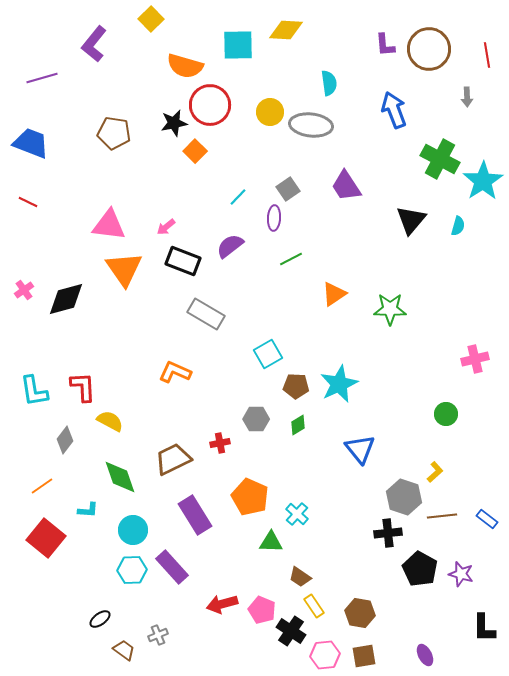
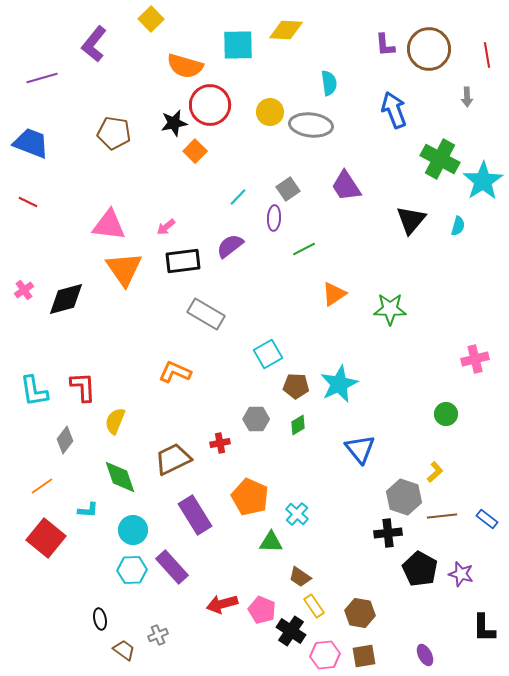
green line at (291, 259): moved 13 px right, 10 px up
black rectangle at (183, 261): rotated 28 degrees counterclockwise
yellow semicircle at (110, 421): moved 5 px right; rotated 96 degrees counterclockwise
black ellipse at (100, 619): rotated 65 degrees counterclockwise
